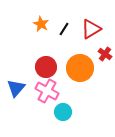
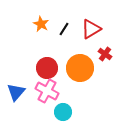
red circle: moved 1 px right, 1 px down
blue triangle: moved 4 px down
